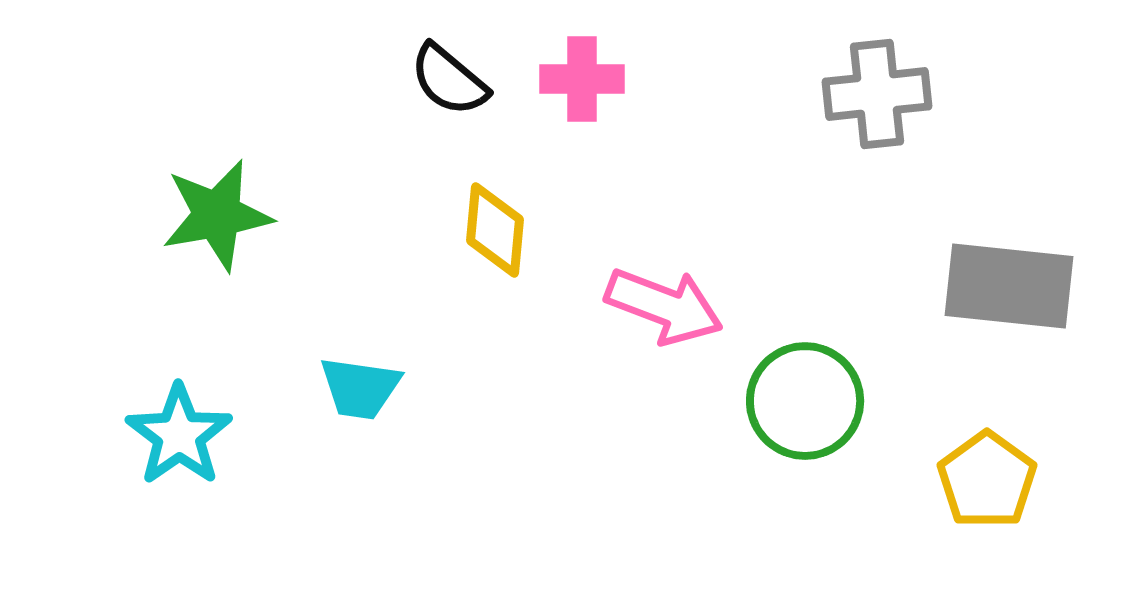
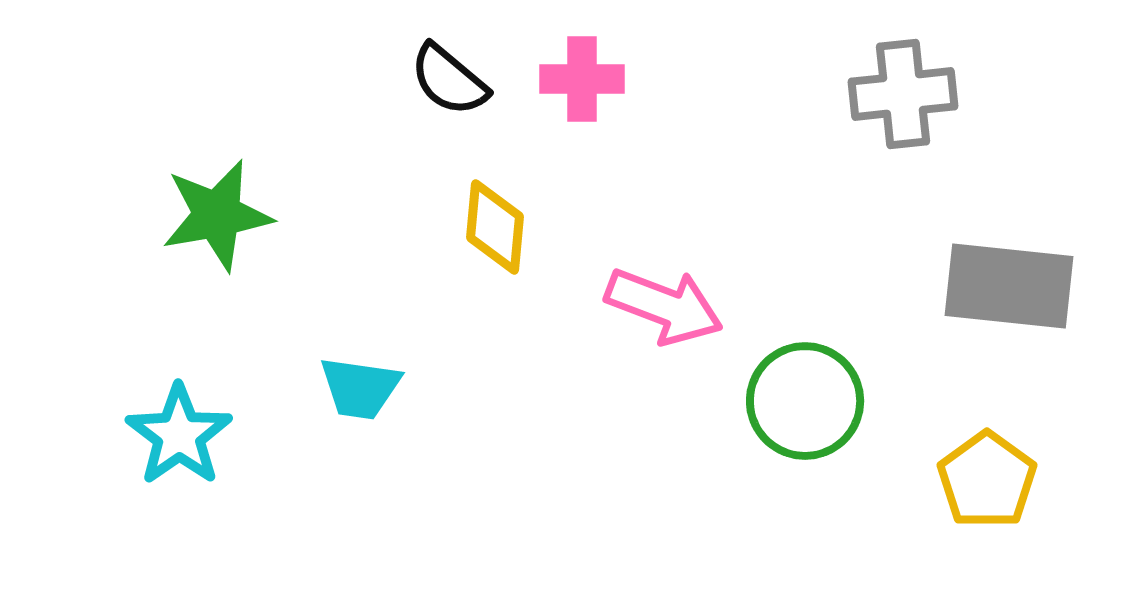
gray cross: moved 26 px right
yellow diamond: moved 3 px up
